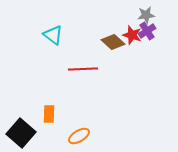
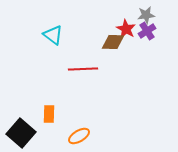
red star: moved 6 px left, 6 px up; rotated 12 degrees clockwise
brown diamond: rotated 40 degrees counterclockwise
